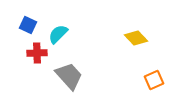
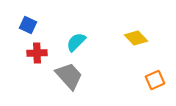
cyan semicircle: moved 18 px right, 8 px down
orange square: moved 1 px right
